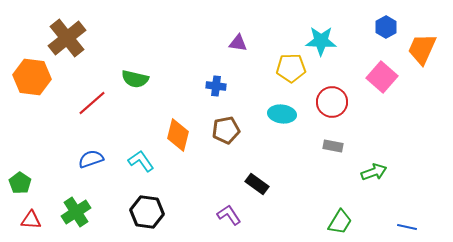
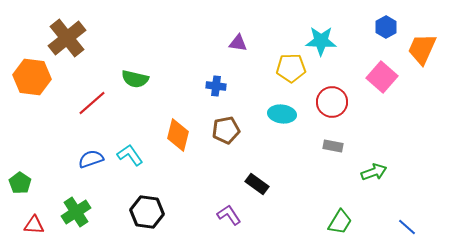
cyan L-shape: moved 11 px left, 6 px up
red triangle: moved 3 px right, 5 px down
blue line: rotated 30 degrees clockwise
